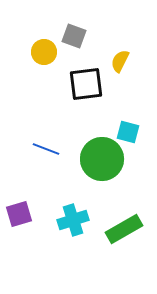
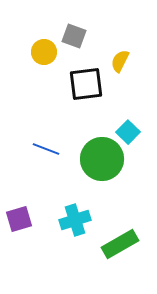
cyan square: rotated 30 degrees clockwise
purple square: moved 5 px down
cyan cross: moved 2 px right
green rectangle: moved 4 px left, 15 px down
